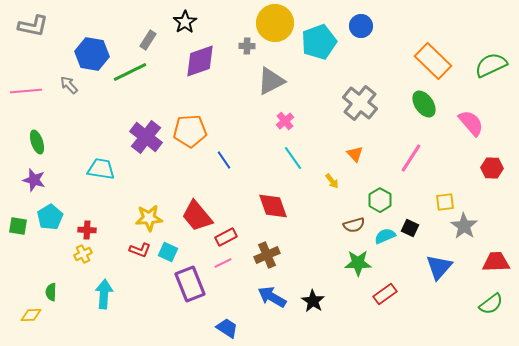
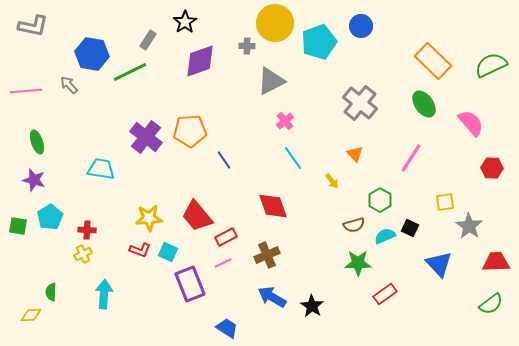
gray star at (464, 226): moved 5 px right
blue triangle at (439, 267): moved 3 px up; rotated 24 degrees counterclockwise
black star at (313, 301): moved 1 px left, 5 px down
